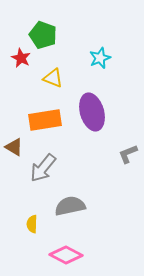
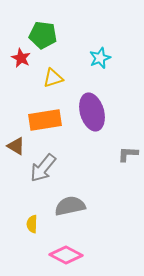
green pentagon: rotated 12 degrees counterclockwise
yellow triangle: rotated 40 degrees counterclockwise
brown triangle: moved 2 px right, 1 px up
gray L-shape: rotated 25 degrees clockwise
